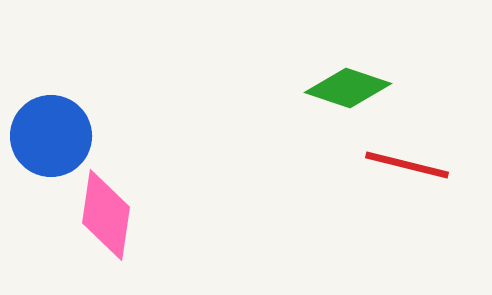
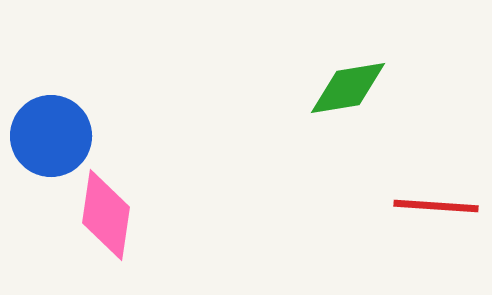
green diamond: rotated 28 degrees counterclockwise
red line: moved 29 px right, 41 px down; rotated 10 degrees counterclockwise
